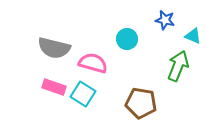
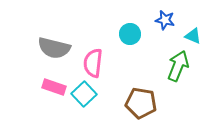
cyan circle: moved 3 px right, 5 px up
pink semicircle: rotated 100 degrees counterclockwise
cyan square: moved 1 px right; rotated 15 degrees clockwise
